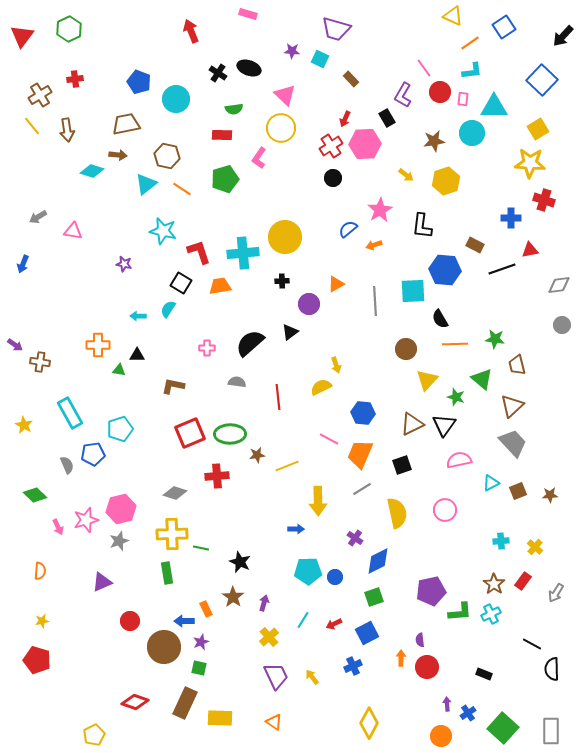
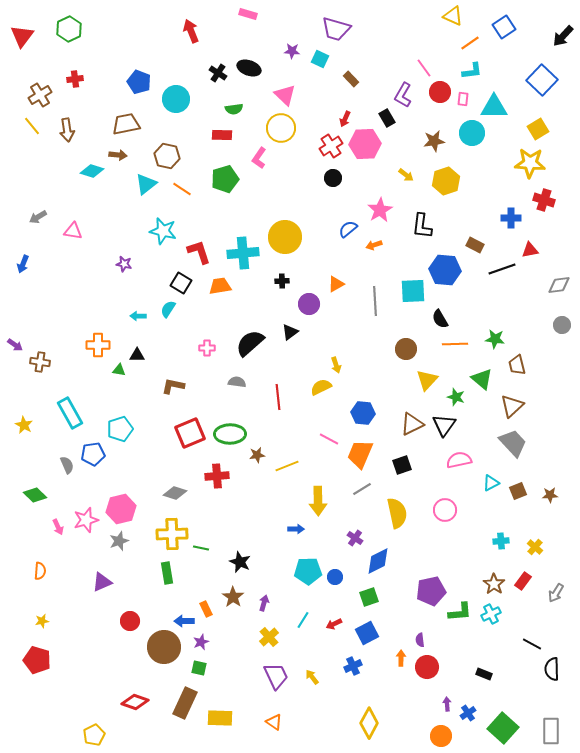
green square at (374, 597): moved 5 px left
